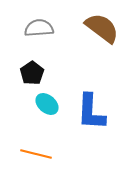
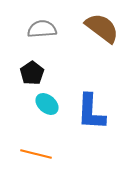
gray semicircle: moved 3 px right, 1 px down
